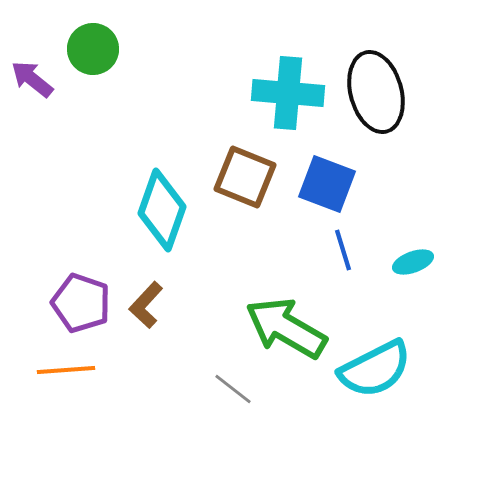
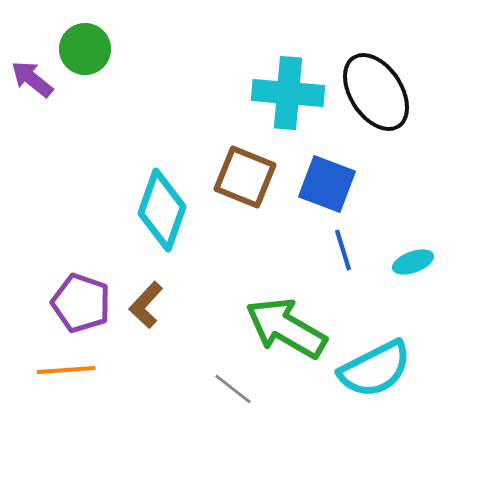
green circle: moved 8 px left
black ellipse: rotated 18 degrees counterclockwise
